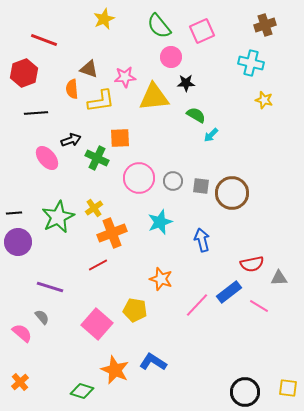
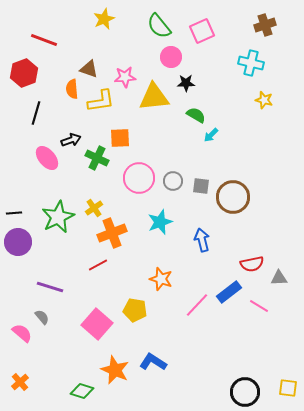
black line at (36, 113): rotated 70 degrees counterclockwise
brown circle at (232, 193): moved 1 px right, 4 px down
